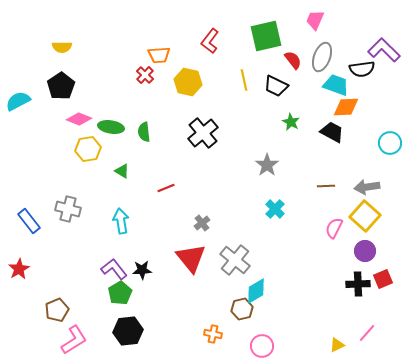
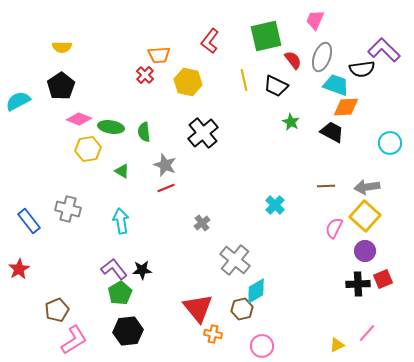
gray star at (267, 165): moved 102 px left; rotated 15 degrees counterclockwise
cyan cross at (275, 209): moved 4 px up
red triangle at (191, 258): moved 7 px right, 50 px down
